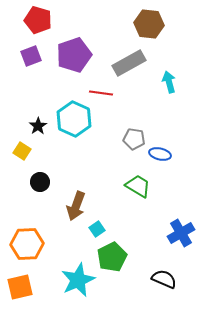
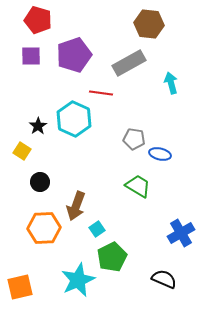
purple square: rotated 20 degrees clockwise
cyan arrow: moved 2 px right, 1 px down
orange hexagon: moved 17 px right, 16 px up
